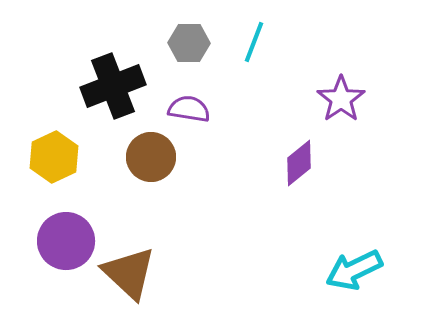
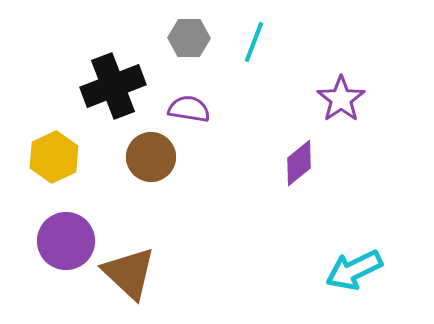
gray hexagon: moved 5 px up
